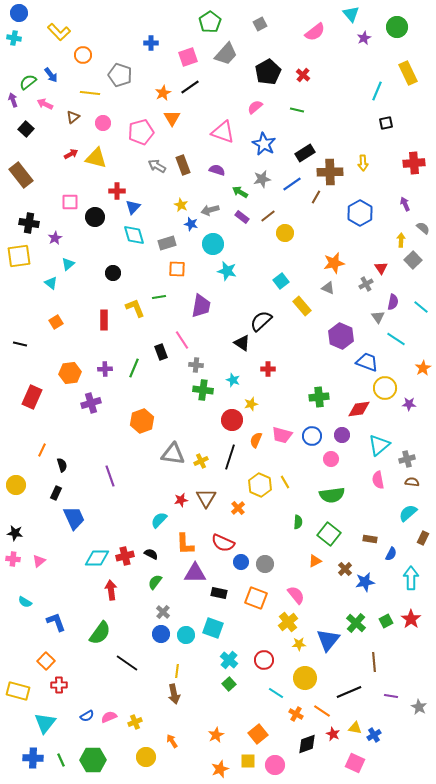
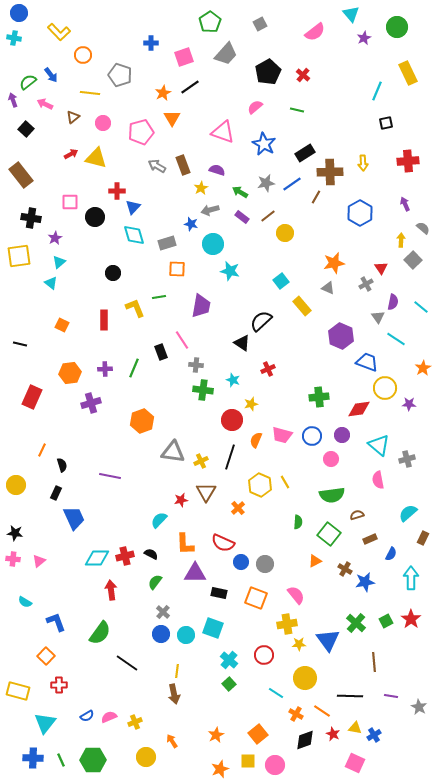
pink square at (188, 57): moved 4 px left
red cross at (414, 163): moved 6 px left, 2 px up
gray star at (262, 179): moved 4 px right, 4 px down
yellow star at (181, 205): moved 20 px right, 17 px up; rotated 16 degrees clockwise
black cross at (29, 223): moved 2 px right, 5 px up
cyan triangle at (68, 264): moved 9 px left, 2 px up
cyan star at (227, 271): moved 3 px right
orange square at (56, 322): moved 6 px right, 3 px down; rotated 32 degrees counterclockwise
red cross at (268, 369): rotated 24 degrees counterclockwise
cyan triangle at (379, 445): rotated 40 degrees counterclockwise
gray triangle at (173, 454): moved 2 px up
purple line at (110, 476): rotated 60 degrees counterclockwise
brown semicircle at (412, 482): moved 55 px left, 33 px down; rotated 24 degrees counterclockwise
brown triangle at (206, 498): moved 6 px up
brown rectangle at (370, 539): rotated 32 degrees counterclockwise
brown cross at (345, 569): rotated 16 degrees counterclockwise
yellow cross at (288, 622): moved 1 px left, 2 px down; rotated 30 degrees clockwise
blue triangle at (328, 640): rotated 15 degrees counterclockwise
red circle at (264, 660): moved 5 px up
orange square at (46, 661): moved 5 px up
black line at (349, 692): moved 1 px right, 4 px down; rotated 25 degrees clockwise
black diamond at (307, 744): moved 2 px left, 4 px up
